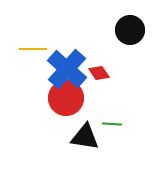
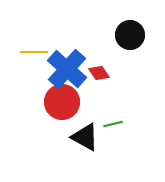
black circle: moved 5 px down
yellow line: moved 1 px right, 3 px down
red circle: moved 4 px left, 4 px down
green line: moved 1 px right; rotated 18 degrees counterclockwise
black triangle: rotated 20 degrees clockwise
